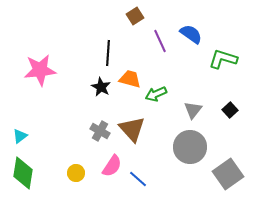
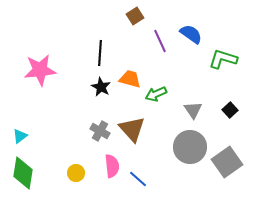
black line: moved 8 px left
gray triangle: rotated 12 degrees counterclockwise
pink semicircle: rotated 40 degrees counterclockwise
gray square: moved 1 px left, 12 px up
